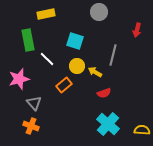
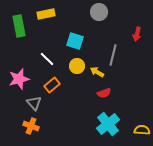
red arrow: moved 4 px down
green rectangle: moved 9 px left, 14 px up
yellow arrow: moved 2 px right
orange rectangle: moved 12 px left
cyan cross: rotated 10 degrees clockwise
